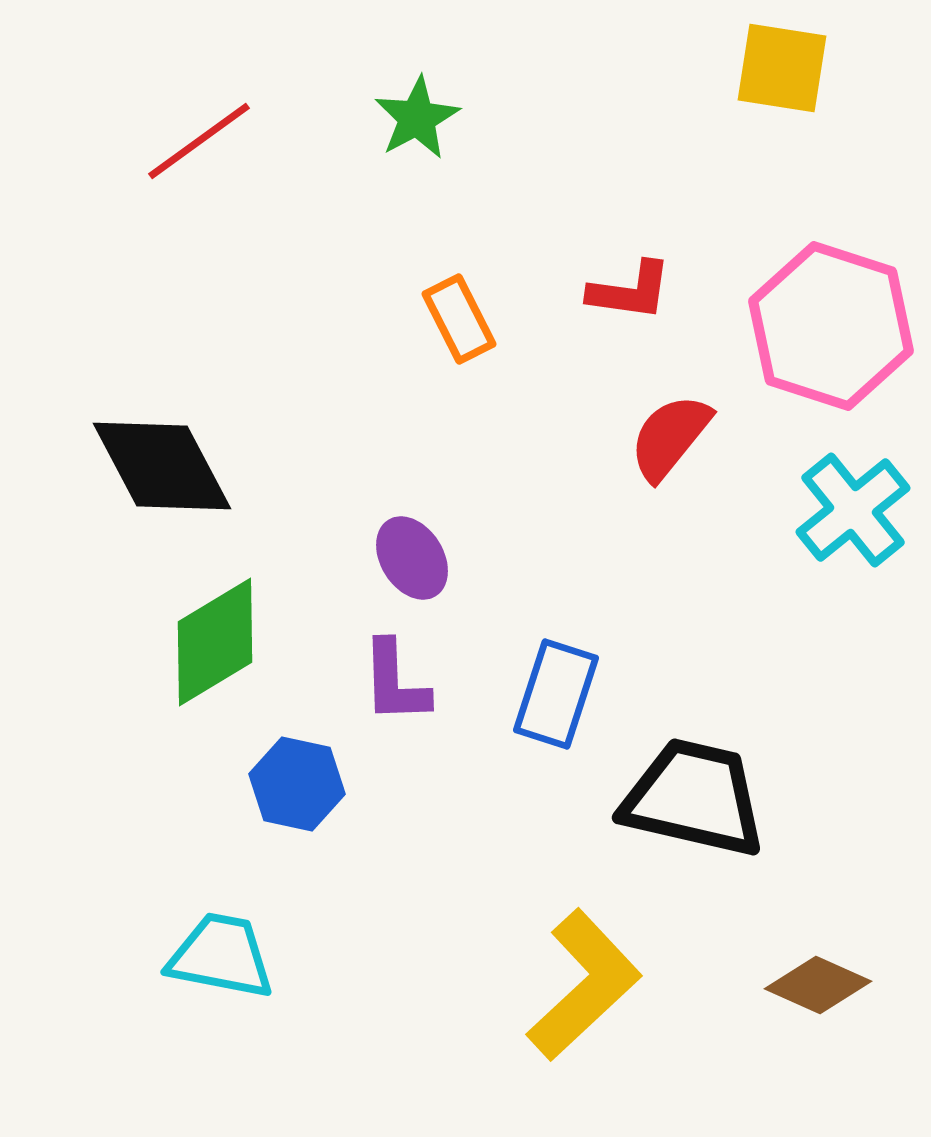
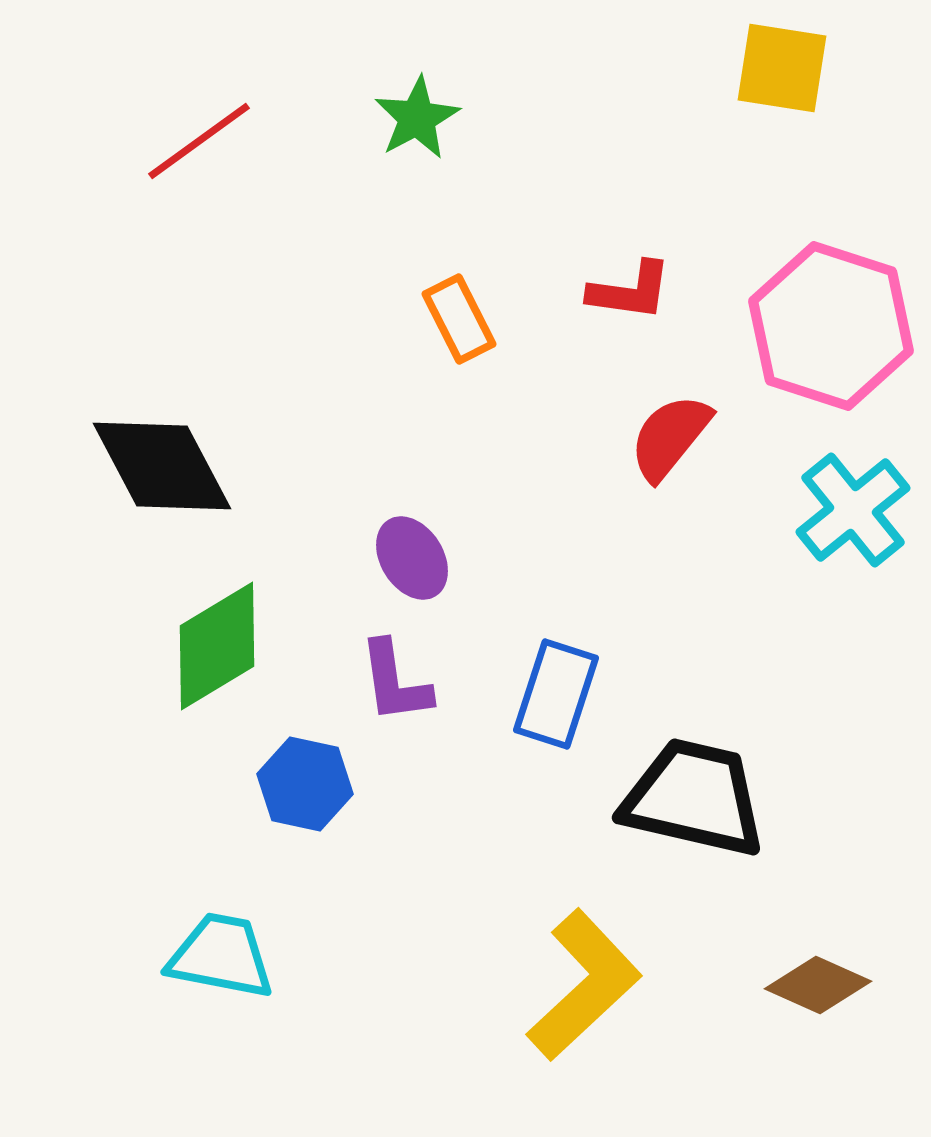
green diamond: moved 2 px right, 4 px down
purple L-shape: rotated 6 degrees counterclockwise
blue hexagon: moved 8 px right
